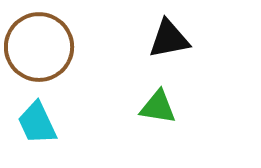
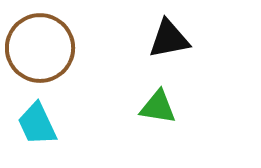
brown circle: moved 1 px right, 1 px down
cyan trapezoid: moved 1 px down
